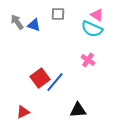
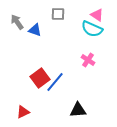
blue triangle: moved 1 px right, 5 px down
